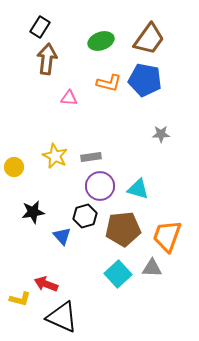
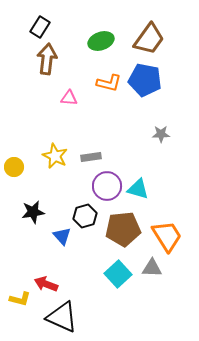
purple circle: moved 7 px right
orange trapezoid: rotated 128 degrees clockwise
